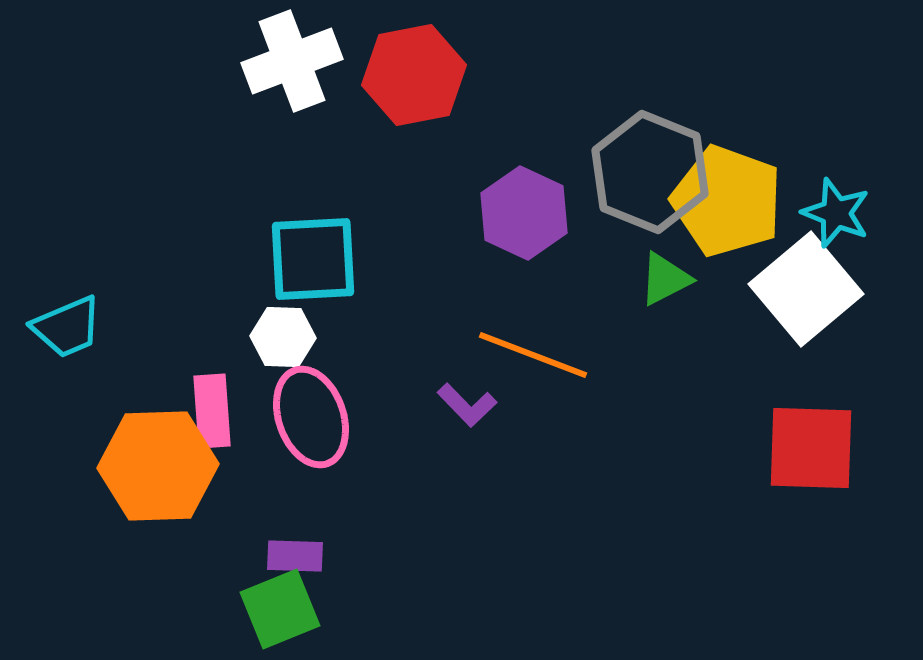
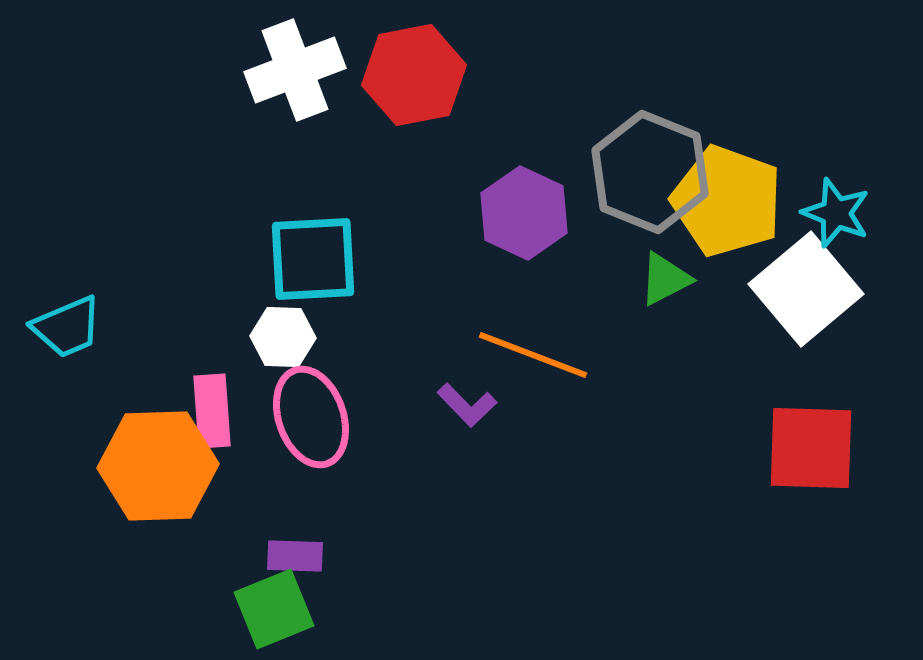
white cross: moved 3 px right, 9 px down
green square: moved 6 px left
